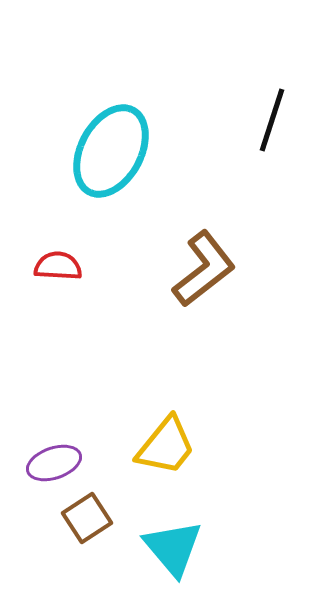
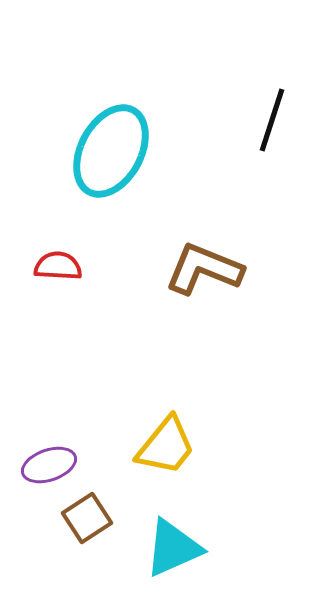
brown L-shape: rotated 120 degrees counterclockwise
purple ellipse: moved 5 px left, 2 px down
cyan triangle: rotated 46 degrees clockwise
